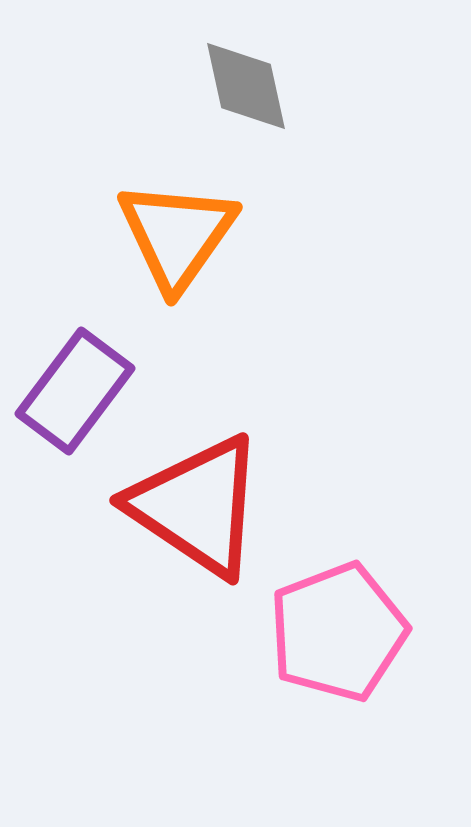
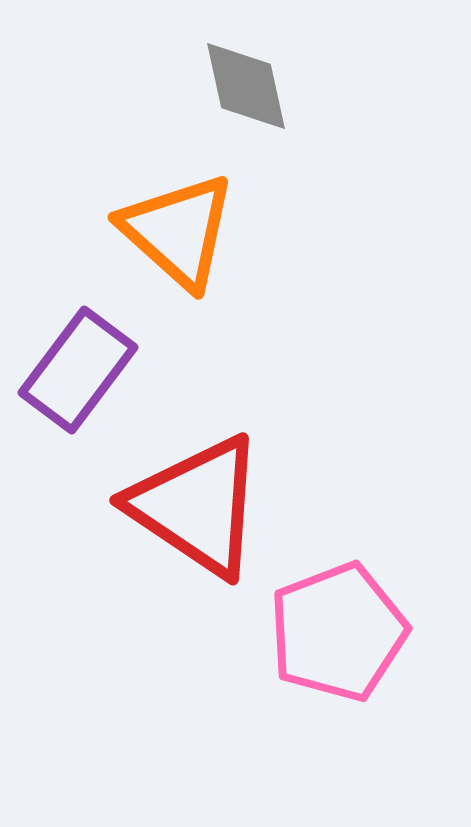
orange triangle: moved 1 px right, 4 px up; rotated 23 degrees counterclockwise
purple rectangle: moved 3 px right, 21 px up
